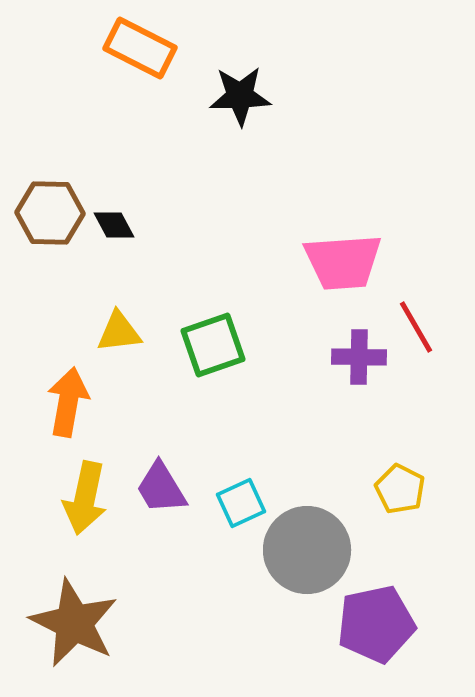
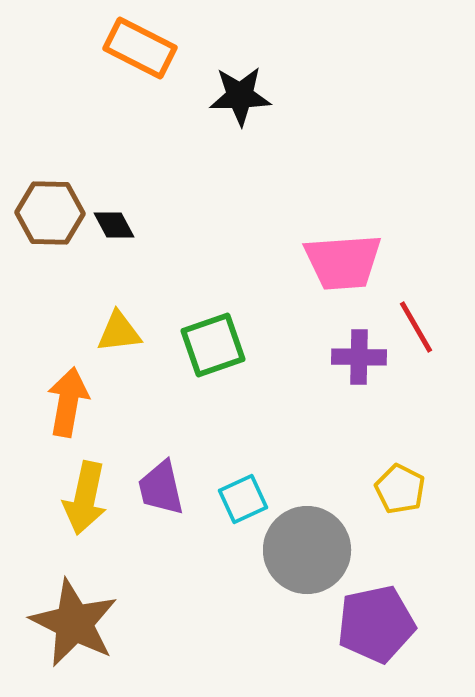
purple trapezoid: rotated 18 degrees clockwise
cyan square: moved 2 px right, 4 px up
